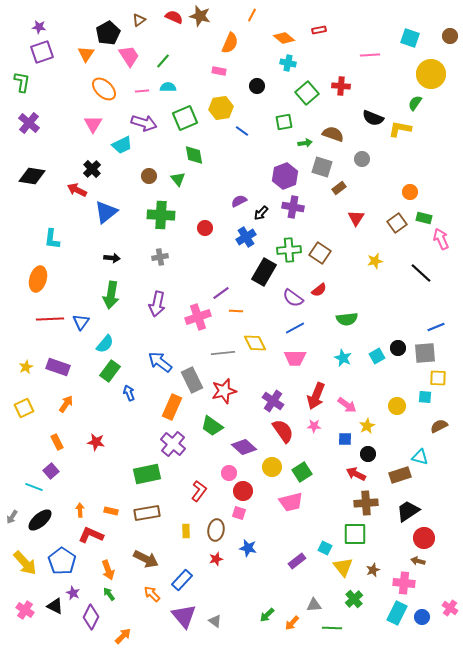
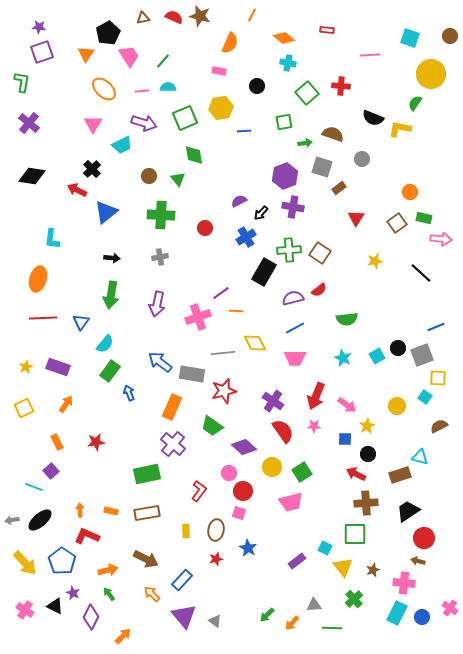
brown triangle at (139, 20): moved 4 px right, 2 px up; rotated 24 degrees clockwise
red rectangle at (319, 30): moved 8 px right; rotated 16 degrees clockwise
blue line at (242, 131): moved 2 px right; rotated 40 degrees counterclockwise
pink arrow at (441, 239): rotated 120 degrees clockwise
purple semicircle at (293, 298): rotated 130 degrees clockwise
red line at (50, 319): moved 7 px left, 1 px up
gray square at (425, 353): moved 3 px left, 2 px down; rotated 15 degrees counterclockwise
gray rectangle at (192, 380): moved 6 px up; rotated 55 degrees counterclockwise
cyan square at (425, 397): rotated 32 degrees clockwise
red star at (96, 442): rotated 18 degrees counterclockwise
gray arrow at (12, 517): moved 3 px down; rotated 48 degrees clockwise
red L-shape at (91, 535): moved 4 px left, 1 px down
blue star at (248, 548): rotated 18 degrees clockwise
orange arrow at (108, 570): rotated 84 degrees counterclockwise
